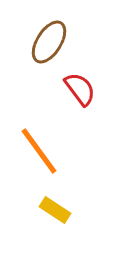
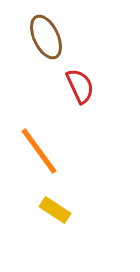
brown ellipse: moved 3 px left, 5 px up; rotated 57 degrees counterclockwise
red semicircle: moved 3 px up; rotated 12 degrees clockwise
